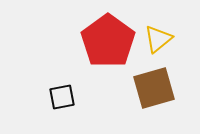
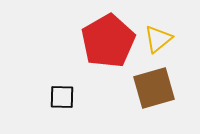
red pentagon: rotated 6 degrees clockwise
black square: rotated 12 degrees clockwise
